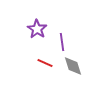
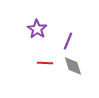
purple line: moved 6 px right, 1 px up; rotated 30 degrees clockwise
red line: rotated 21 degrees counterclockwise
